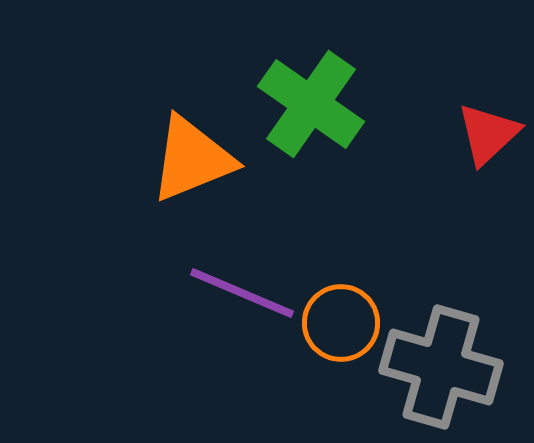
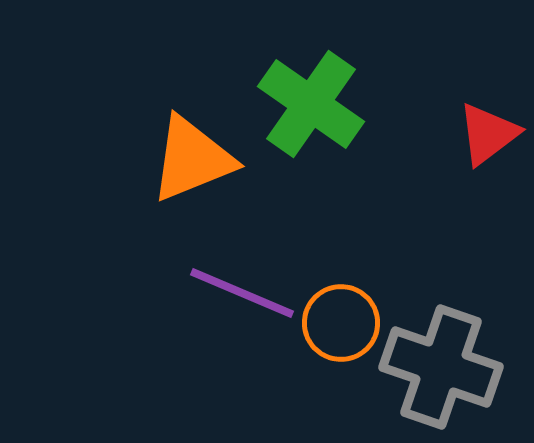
red triangle: rotated 6 degrees clockwise
gray cross: rotated 3 degrees clockwise
